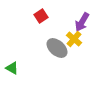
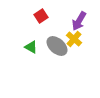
purple arrow: moved 3 px left, 1 px up
gray ellipse: moved 2 px up
green triangle: moved 19 px right, 21 px up
